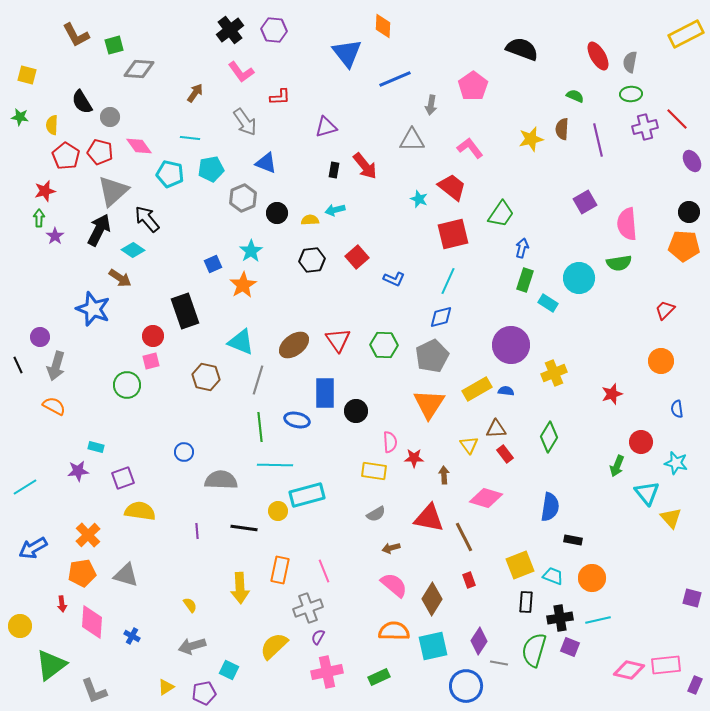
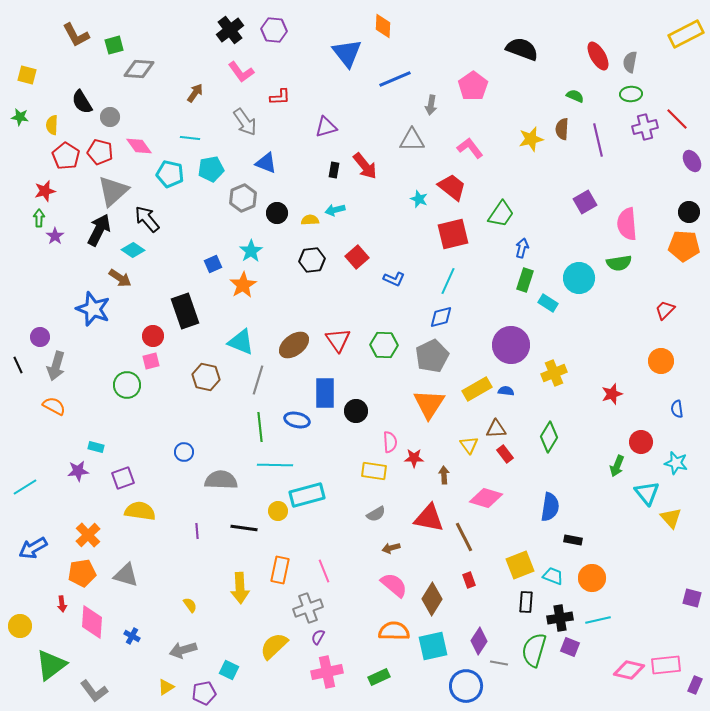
gray arrow at (192, 646): moved 9 px left, 4 px down
gray L-shape at (94, 691): rotated 16 degrees counterclockwise
